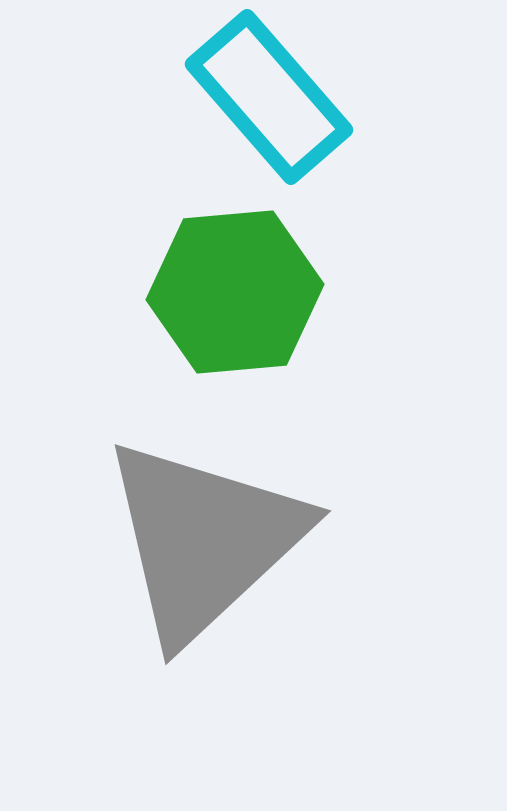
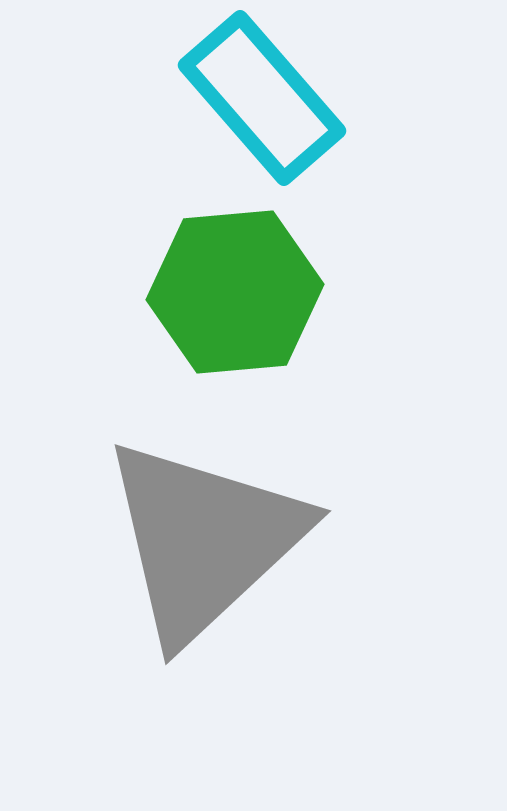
cyan rectangle: moved 7 px left, 1 px down
